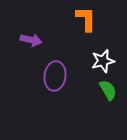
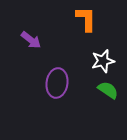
purple arrow: rotated 25 degrees clockwise
purple ellipse: moved 2 px right, 7 px down
green semicircle: rotated 25 degrees counterclockwise
